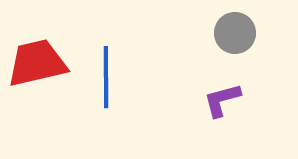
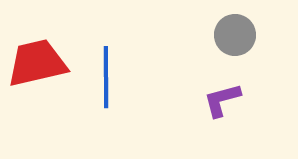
gray circle: moved 2 px down
